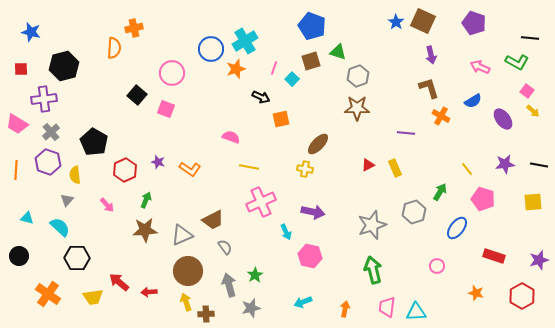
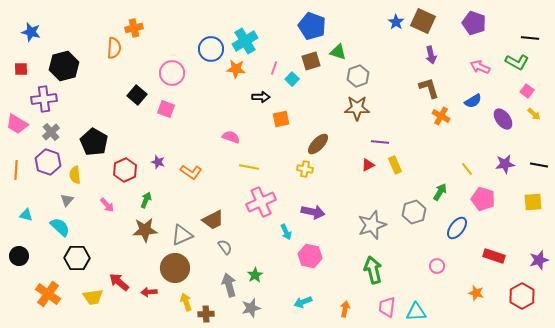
orange star at (236, 69): rotated 24 degrees clockwise
black arrow at (261, 97): rotated 24 degrees counterclockwise
yellow arrow at (533, 111): moved 1 px right, 3 px down
purple line at (406, 133): moved 26 px left, 9 px down
yellow rectangle at (395, 168): moved 3 px up
orange L-shape at (190, 169): moved 1 px right, 3 px down
cyan triangle at (27, 218): moved 1 px left, 3 px up
brown circle at (188, 271): moved 13 px left, 3 px up
